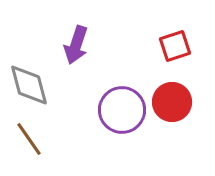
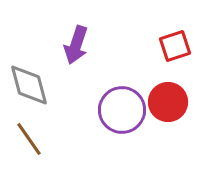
red circle: moved 4 px left
